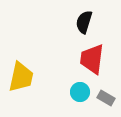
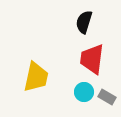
yellow trapezoid: moved 15 px right
cyan circle: moved 4 px right
gray rectangle: moved 1 px right, 1 px up
